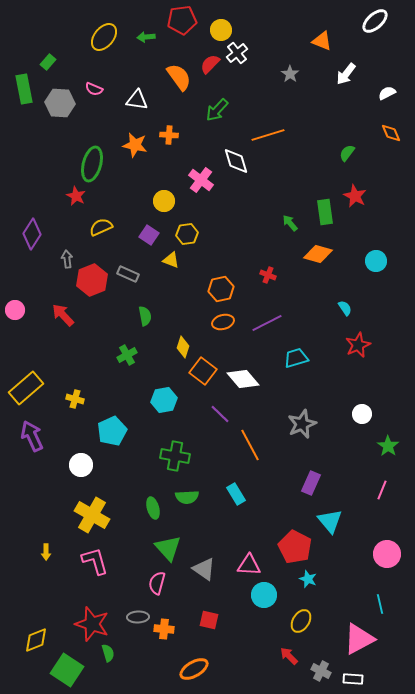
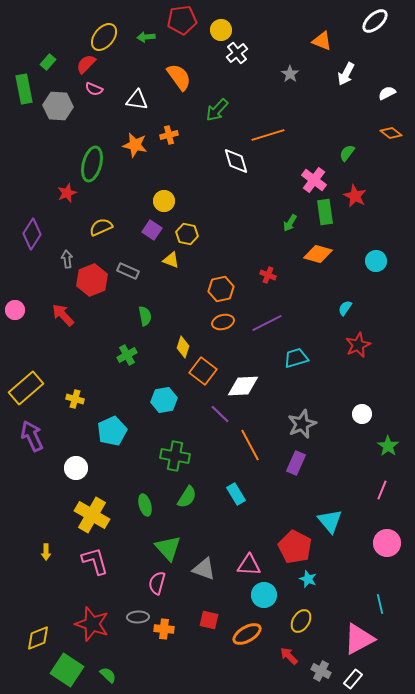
red semicircle at (210, 64): moved 124 px left
white arrow at (346, 74): rotated 10 degrees counterclockwise
gray hexagon at (60, 103): moved 2 px left, 3 px down
orange diamond at (391, 133): rotated 30 degrees counterclockwise
orange cross at (169, 135): rotated 18 degrees counterclockwise
pink cross at (201, 180): moved 113 px right
red star at (76, 196): moved 9 px left, 3 px up; rotated 24 degrees clockwise
green arrow at (290, 223): rotated 108 degrees counterclockwise
yellow hexagon at (187, 234): rotated 20 degrees clockwise
purple square at (149, 235): moved 3 px right, 5 px up
gray rectangle at (128, 274): moved 3 px up
cyan semicircle at (345, 308): rotated 112 degrees counterclockwise
white diamond at (243, 379): moved 7 px down; rotated 52 degrees counterclockwise
white circle at (81, 465): moved 5 px left, 3 px down
purple rectangle at (311, 483): moved 15 px left, 20 px up
green semicircle at (187, 497): rotated 55 degrees counterclockwise
green ellipse at (153, 508): moved 8 px left, 3 px up
pink circle at (387, 554): moved 11 px up
gray triangle at (204, 569): rotated 15 degrees counterclockwise
yellow diamond at (36, 640): moved 2 px right, 2 px up
green semicircle at (108, 653): moved 22 px down; rotated 30 degrees counterclockwise
orange ellipse at (194, 669): moved 53 px right, 35 px up
white rectangle at (353, 679): rotated 54 degrees counterclockwise
